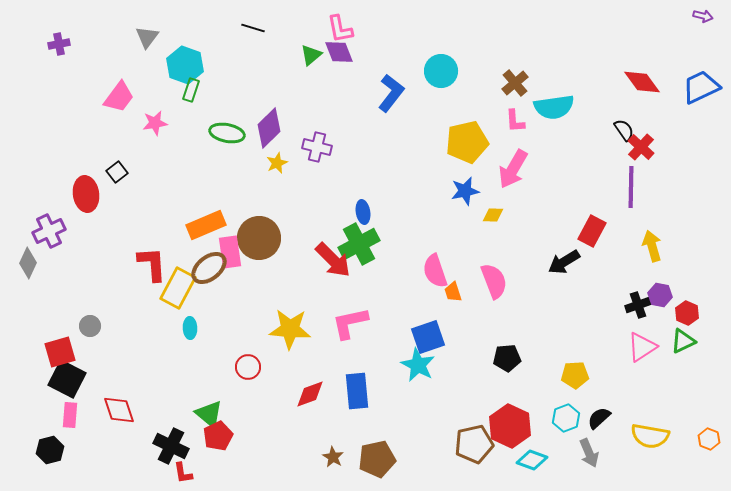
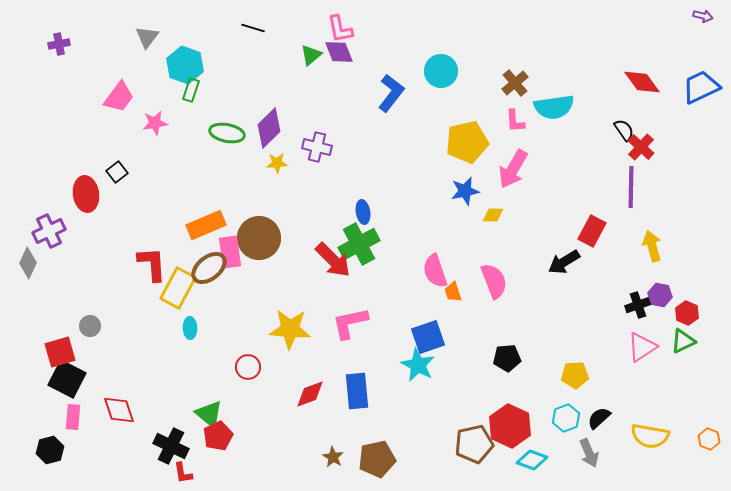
yellow star at (277, 163): rotated 20 degrees clockwise
pink rectangle at (70, 415): moved 3 px right, 2 px down
